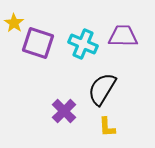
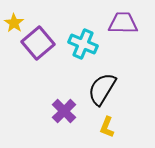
purple trapezoid: moved 13 px up
purple square: rotated 32 degrees clockwise
yellow L-shape: rotated 25 degrees clockwise
